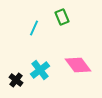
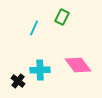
green rectangle: rotated 49 degrees clockwise
cyan cross: rotated 36 degrees clockwise
black cross: moved 2 px right, 1 px down
